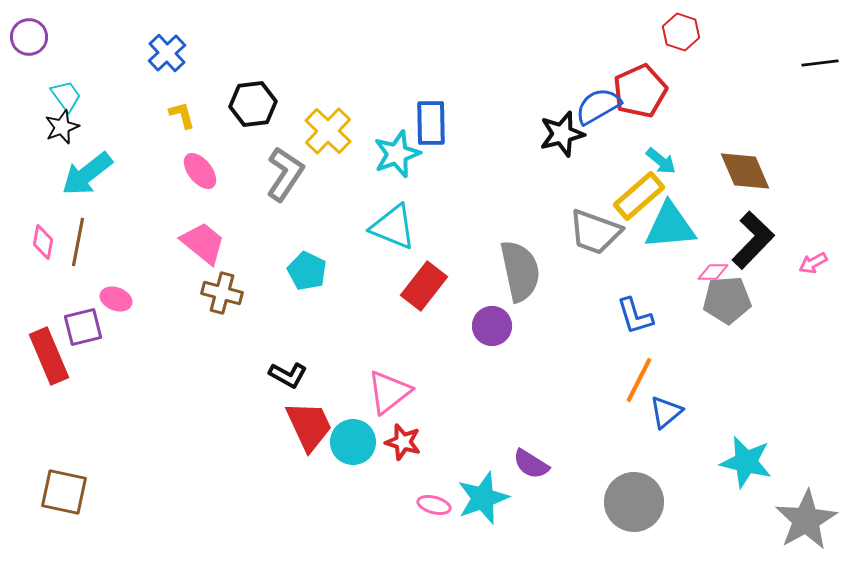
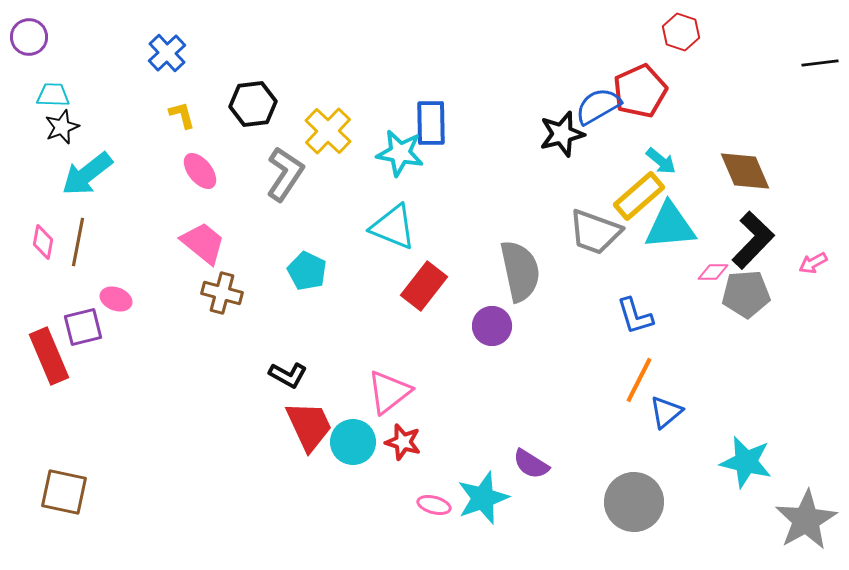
cyan trapezoid at (66, 96): moved 13 px left, 1 px up; rotated 52 degrees counterclockwise
cyan star at (397, 154): moved 3 px right, 1 px up; rotated 30 degrees clockwise
gray pentagon at (727, 300): moved 19 px right, 6 px up
